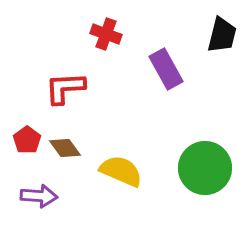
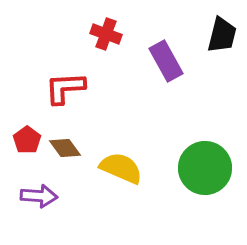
purple rectangle: moved 8 px up
yellow semicircle: moved 3 px up
